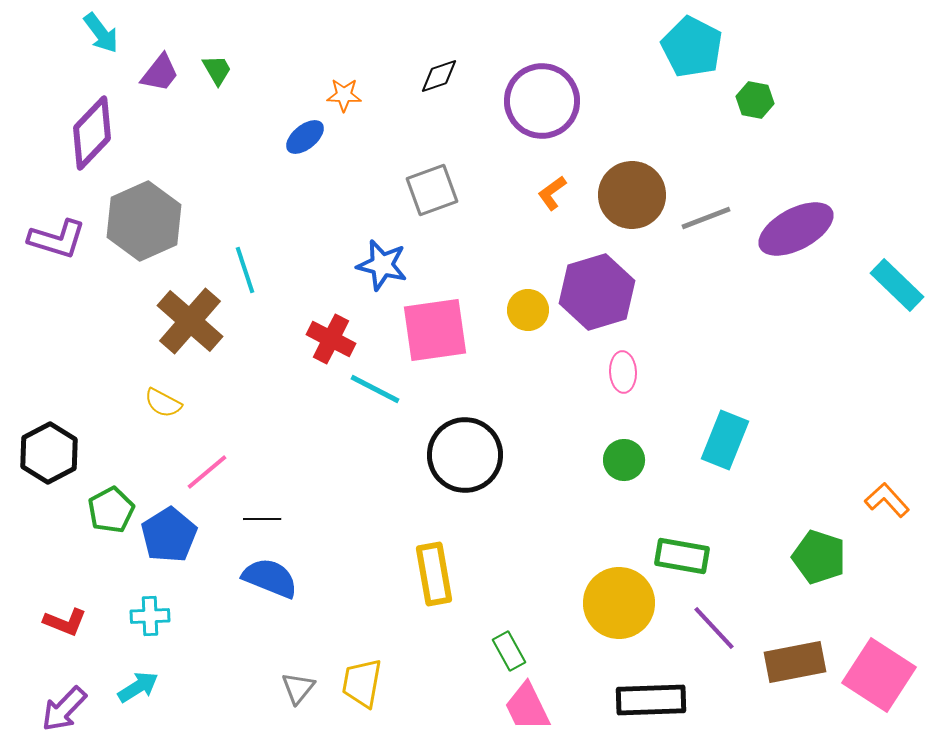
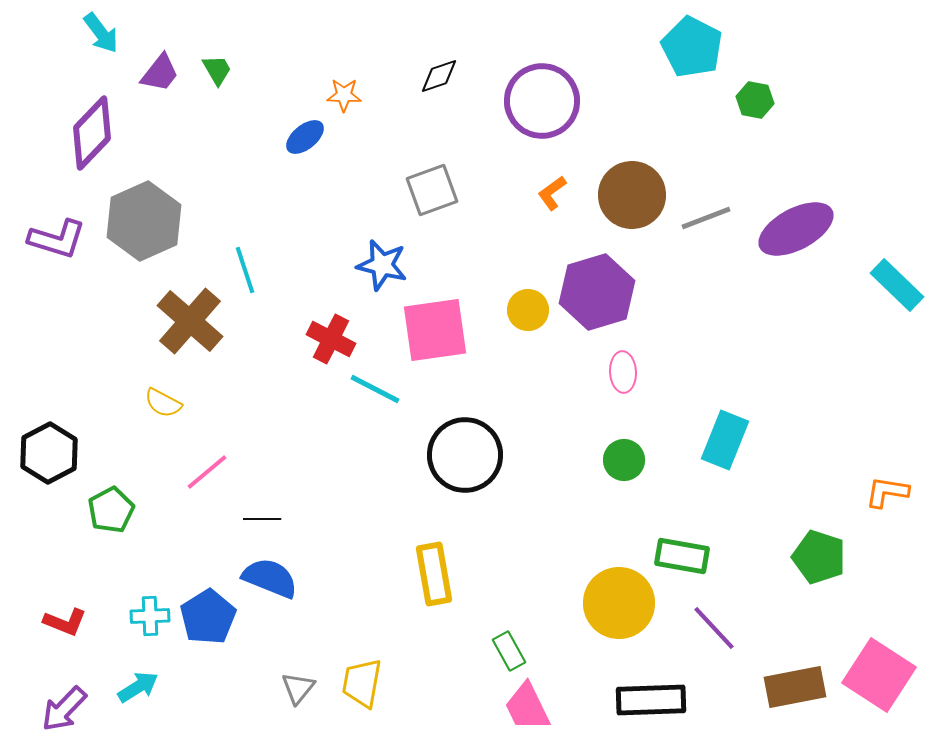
orange L-shape at (887, 500): moved 8 px up; rotated 39 degrees counterclockwise
blue pentagon at (169, 535): moved 39 px right, 82 px down
brown rectangle at (795, 662): moved 25 px down
